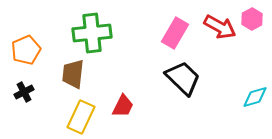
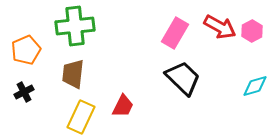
pink hexagon: moved 12 px down
green cross: moved 17 px left, 7 px up
cyan diamond: moved 11 px up
